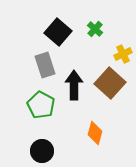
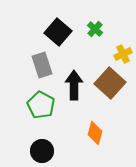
gray rectangle: moved 3 px left
